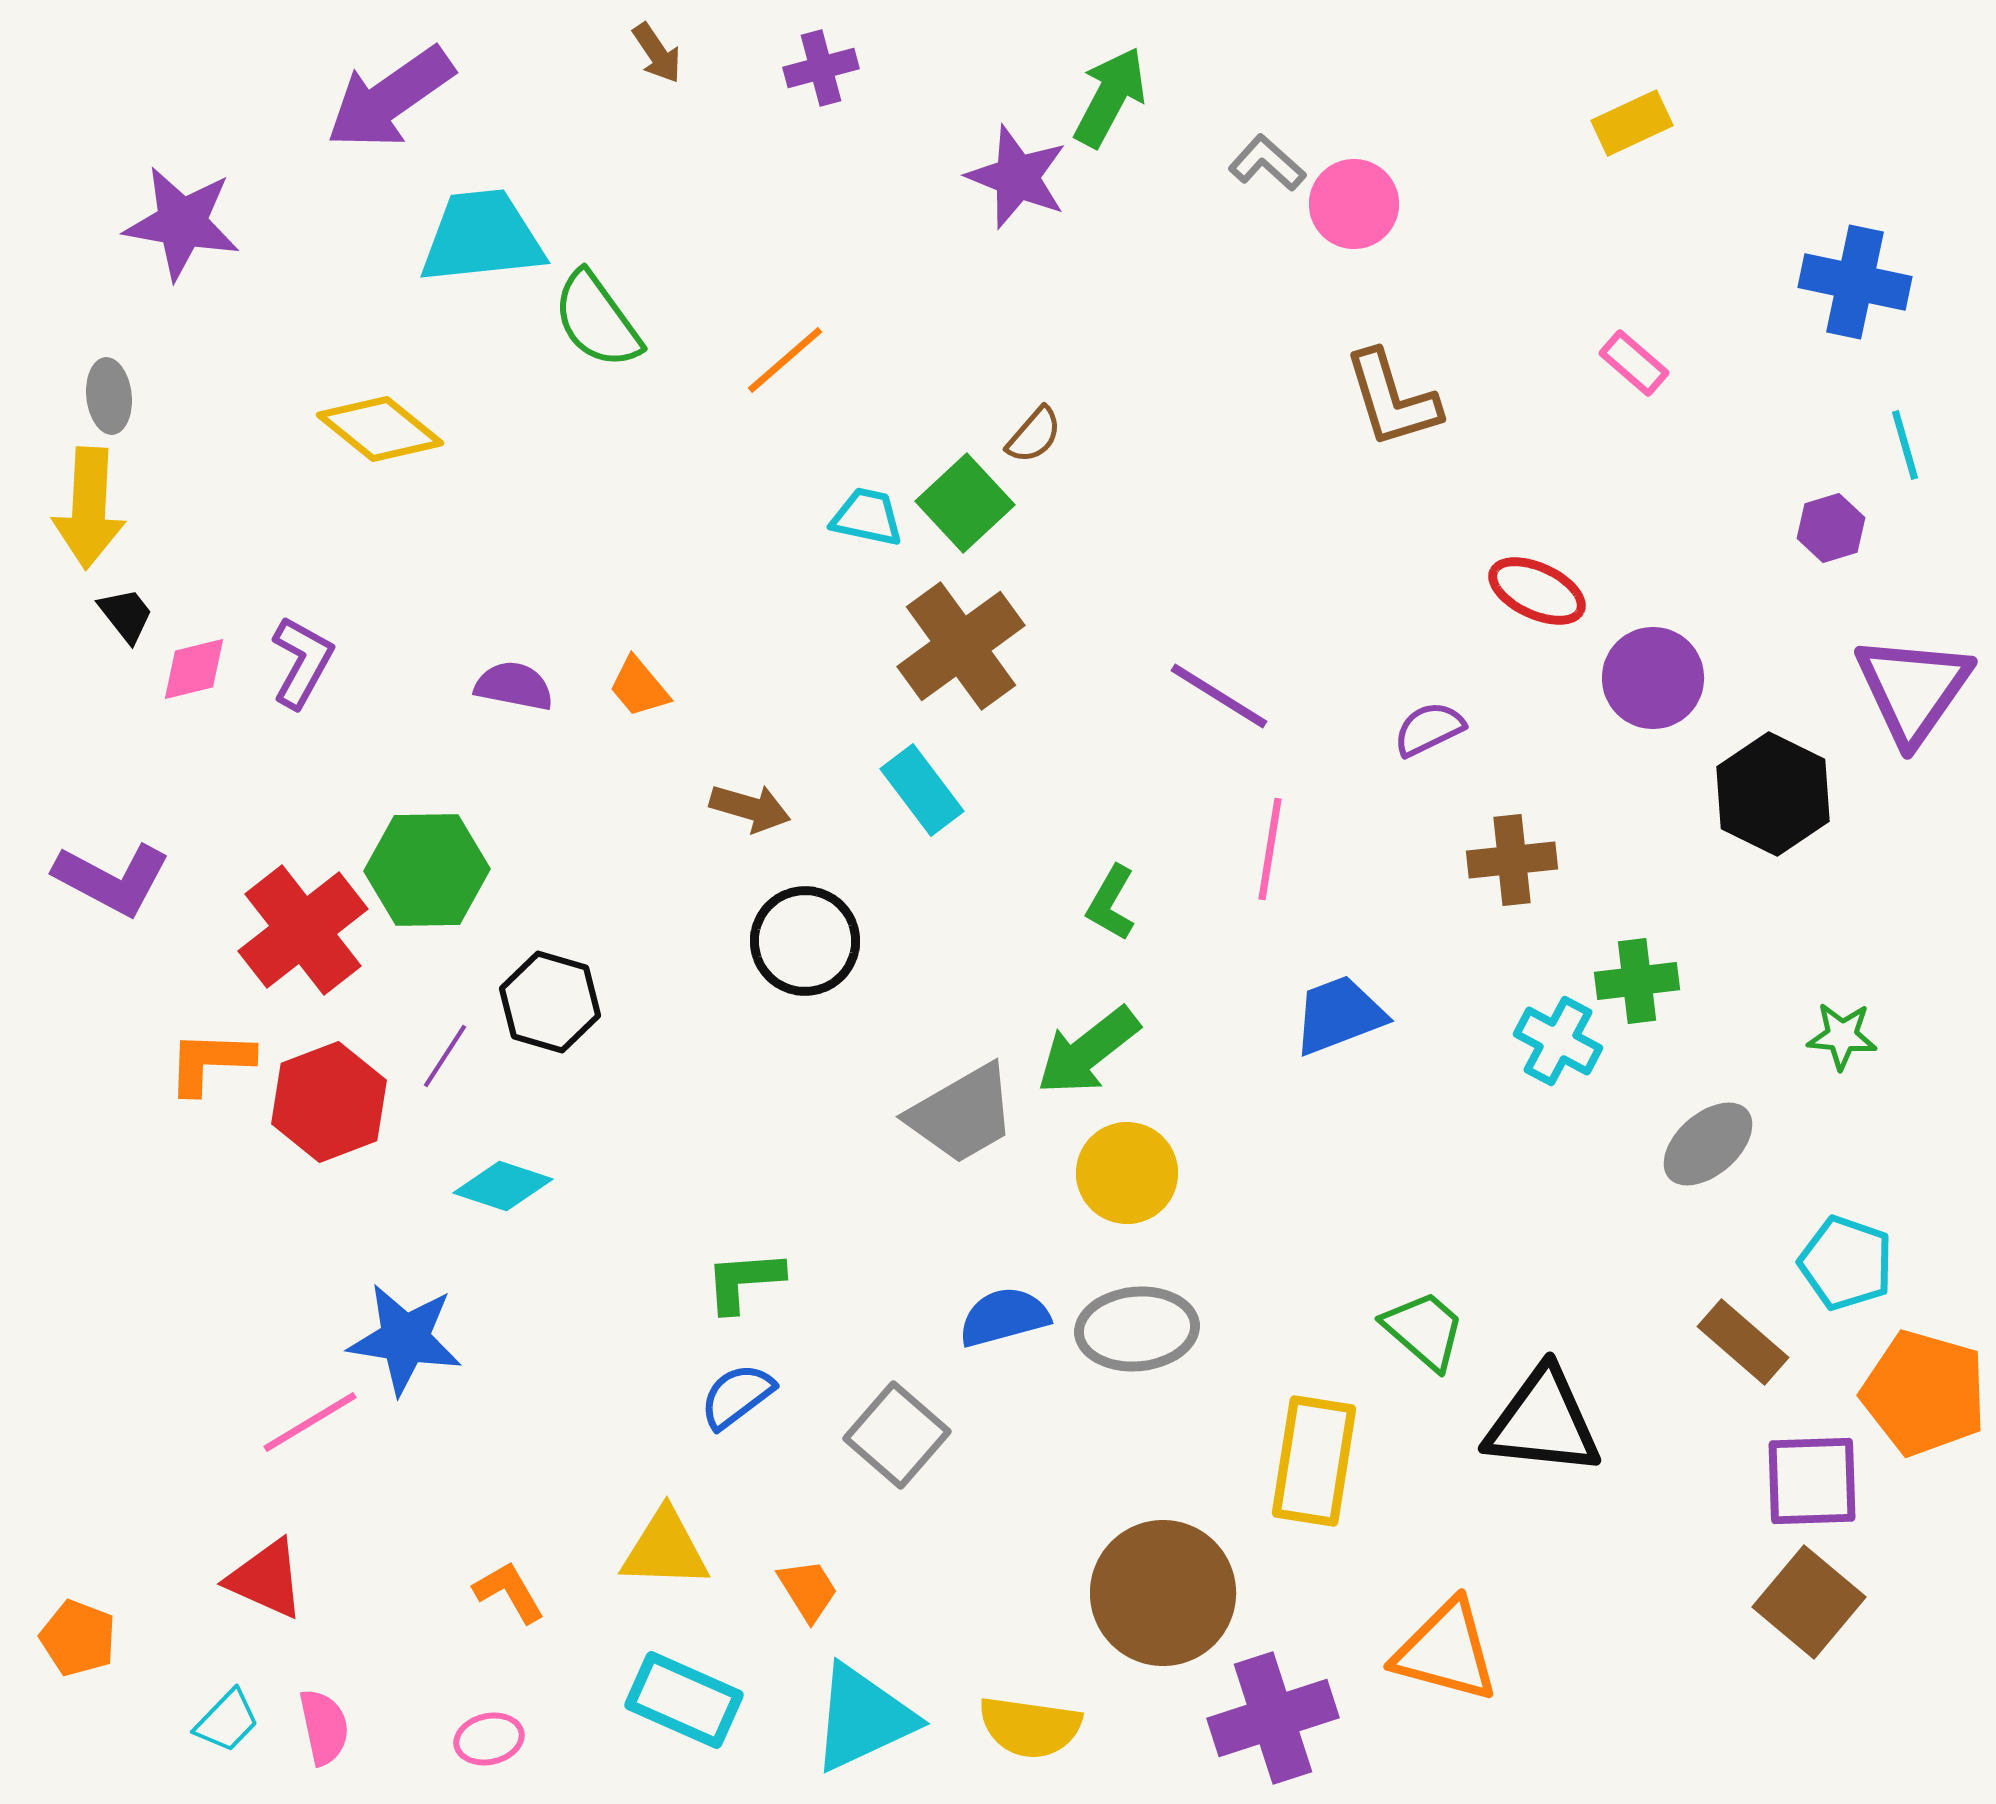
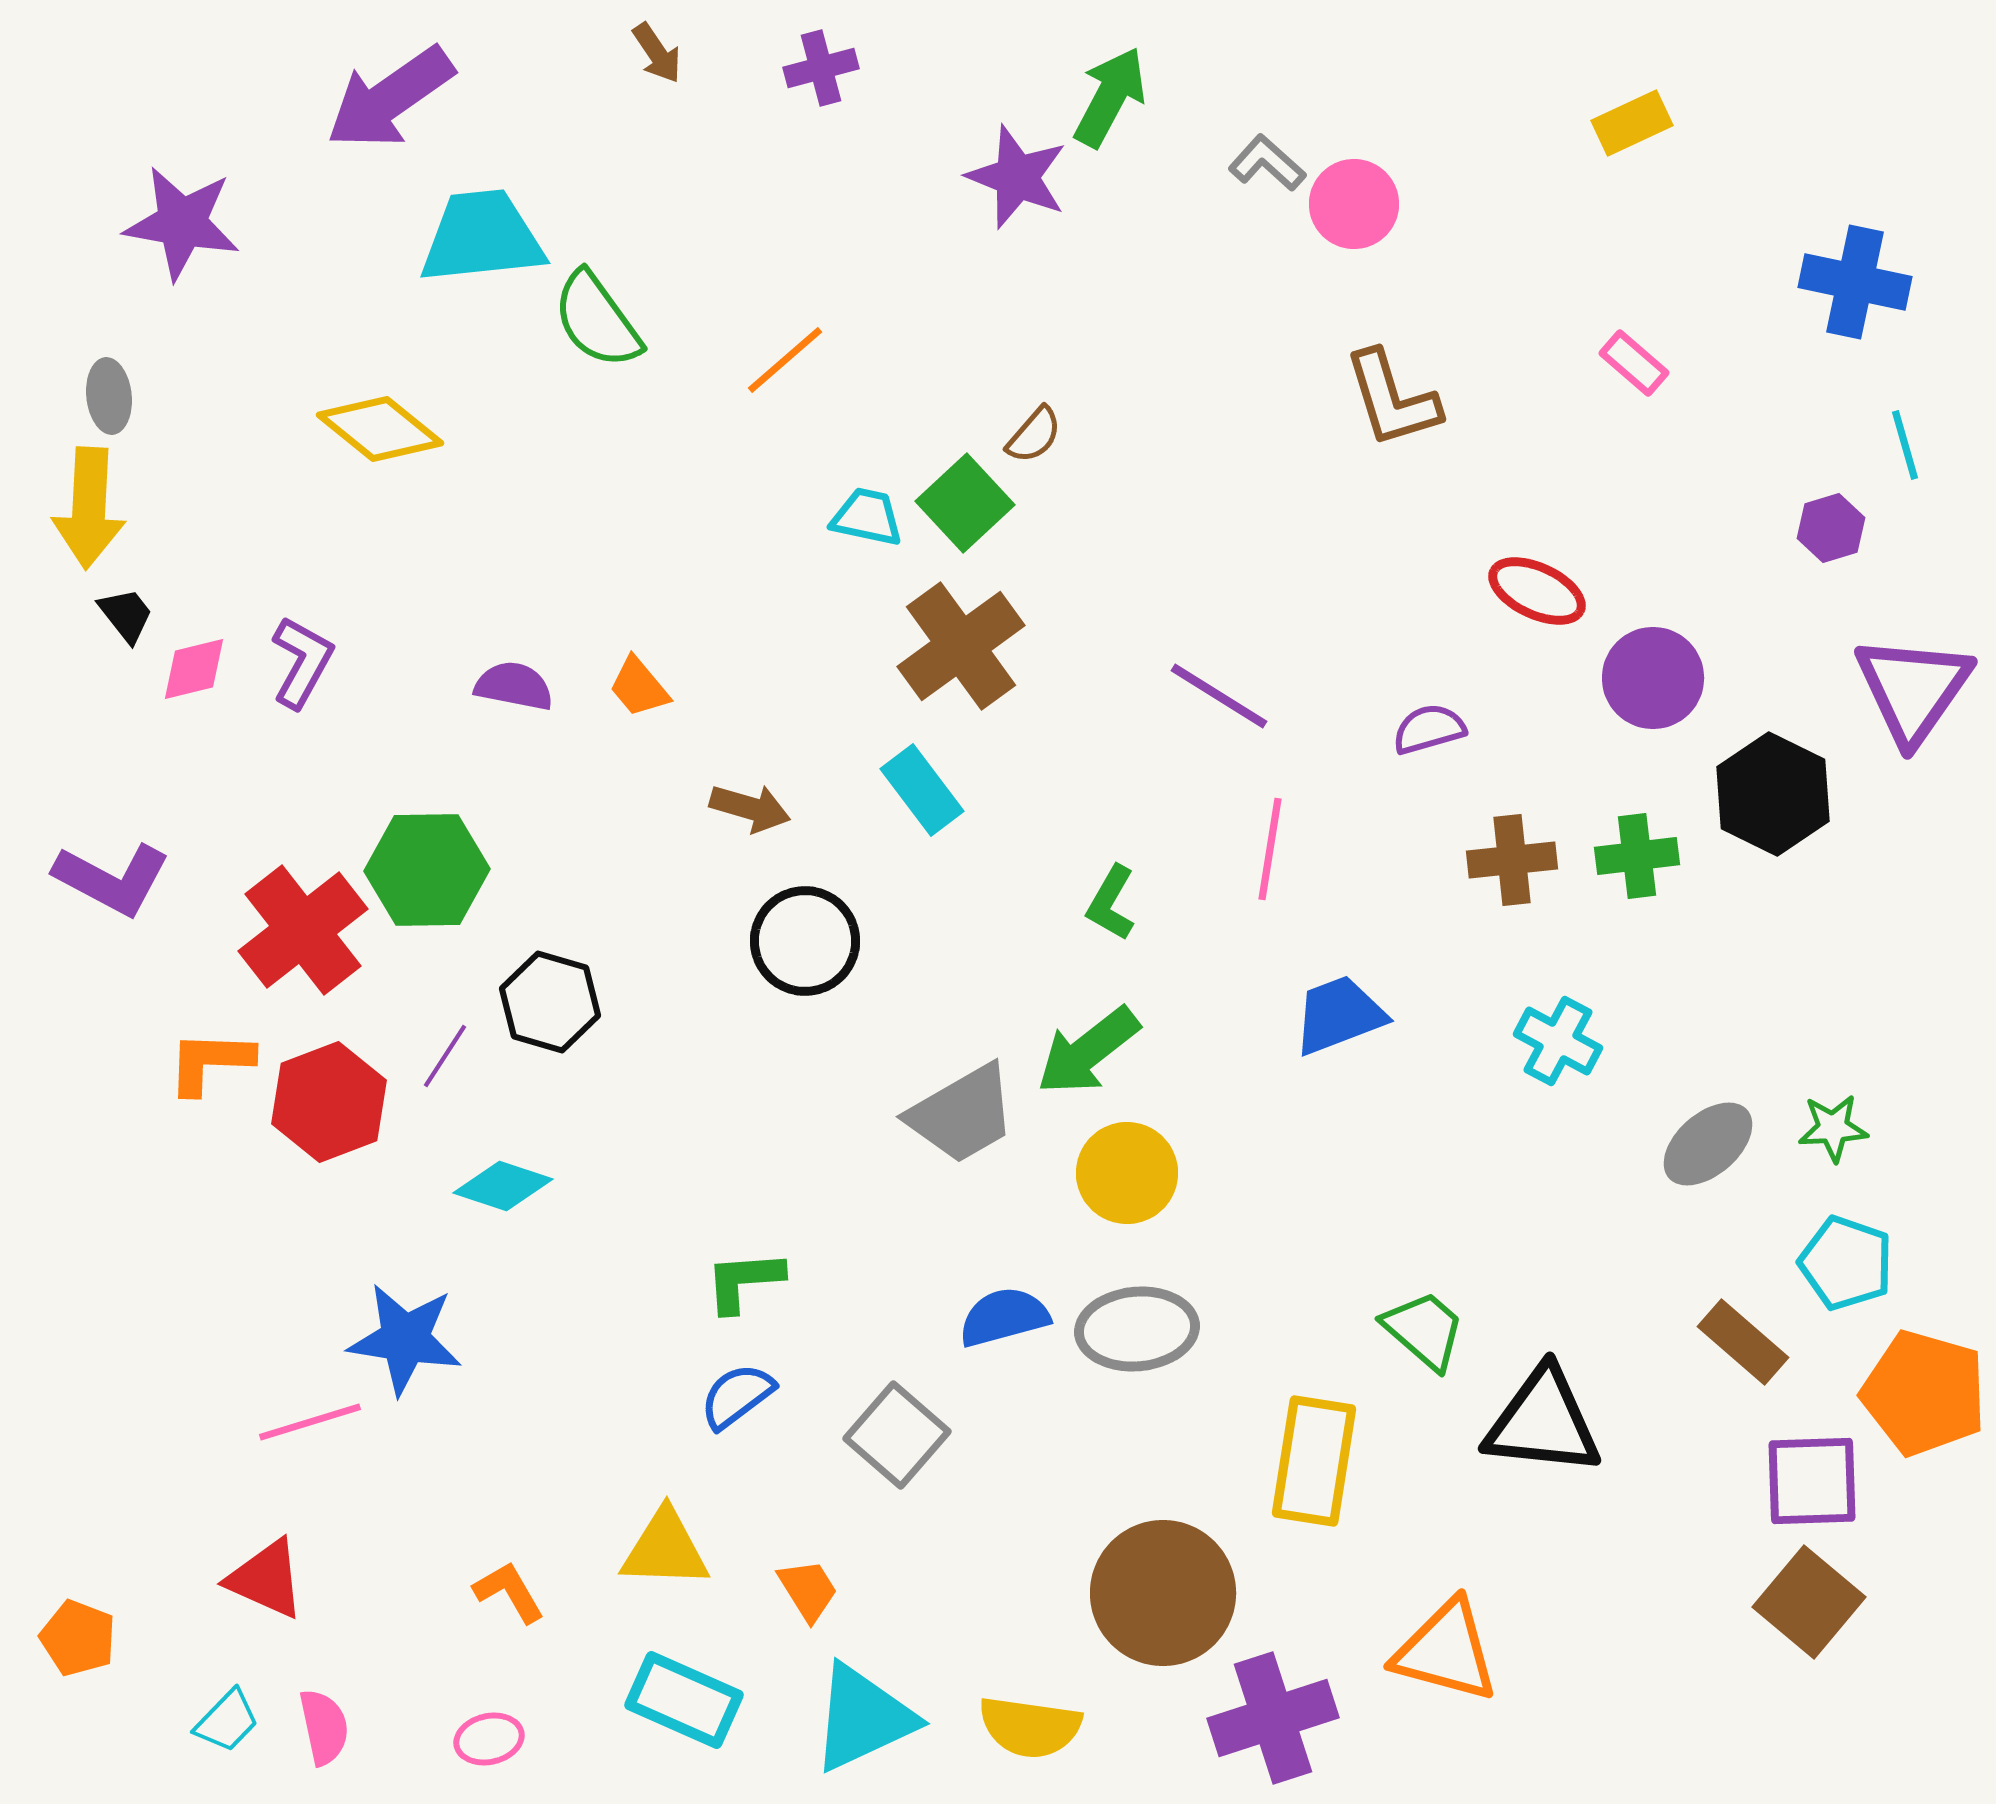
purple semicircle at (1429, 729): rotated 10 degrees clockwise
green cross at (1637, 981): moved 125 px up
green star at (1842, 1036): moved 9 px left, 92 px down; rotated 8 degrees counterclockwise
pink line at (310, 1422): rotated 14 degrees clockwise
